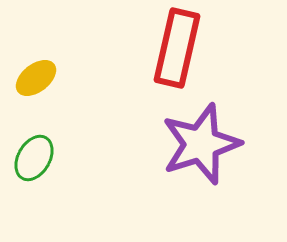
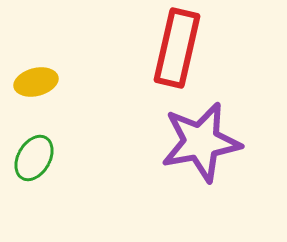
yellow ellipse: moved 4 px down; rotated 24 degrees clockwise
purple star: moved 2 px up; rotated 8 degrees clockwise
